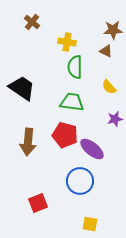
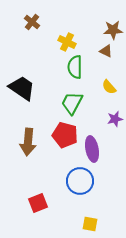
yellow cross: rotated 18 degrees clockwise
green trapezoid: moved 1 px down; rotated 70 degrees counterclockwise
purple ellipse: rotated 40 degrees clockwise
